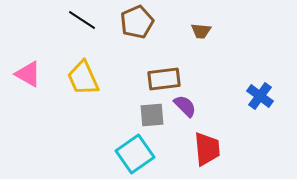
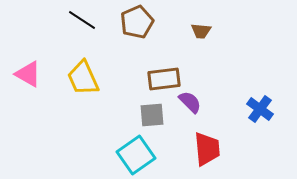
blue cross: moved 13 px down
purple semicircle: moved 5 px right, 4 px up
cyan square: moved 1 px right, 1 px down
